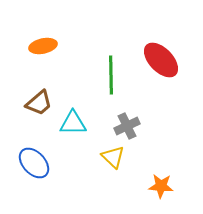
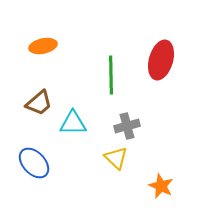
red ellipse: rotated 60 degrees clockwise
gray cross: rotated 10 degrees clockwise
yellow triangle: moved 3 px right, 1 px down
orange star: rotated 20 degrees clockwise
